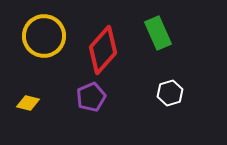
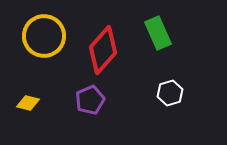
purple pentagon: moved 1 px left, 3 px down
